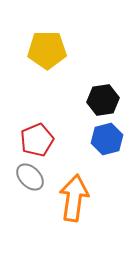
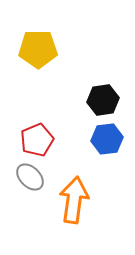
yellow pentagon: moved 9 px left, 1 px up
blue hexagon: rotated 8 degrees clockwise
orange arrow: moved 2 px down
